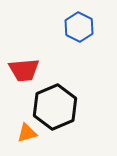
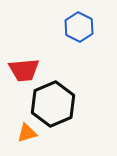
black hexagon: moved 2 px left, 3 px up
